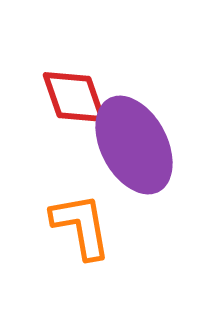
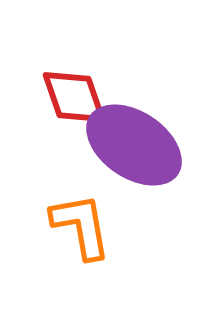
purple ellipse: rotated 28 degrees counterclockwise
